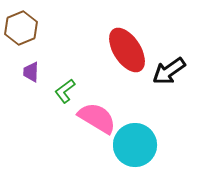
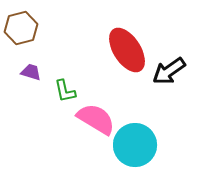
brown hexagon: rotated 8 degrees clockwise
purple trapezoid: rotated 105 degrees clockwise
green L-shape: rotated 65 degrees counterclockwise
pink semicircle: moved 1 px left, 1 px down
